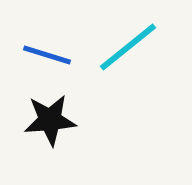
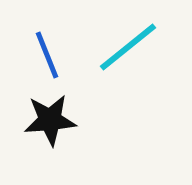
blue line: rotated 51 degrees clockwise
